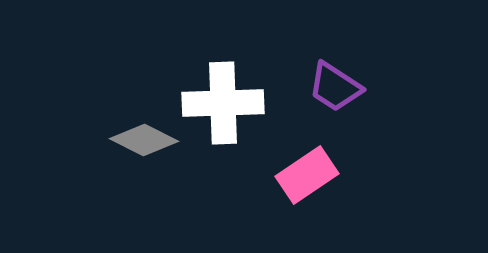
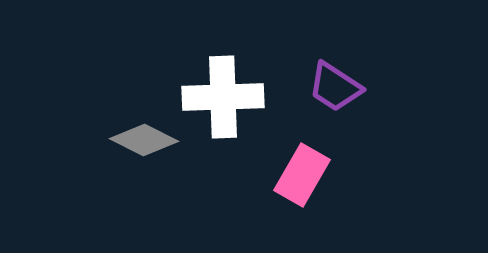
white cross: moved 6 px up
pink rectangle: moved 5 px left; rotated 26 degrees counterclockwise
